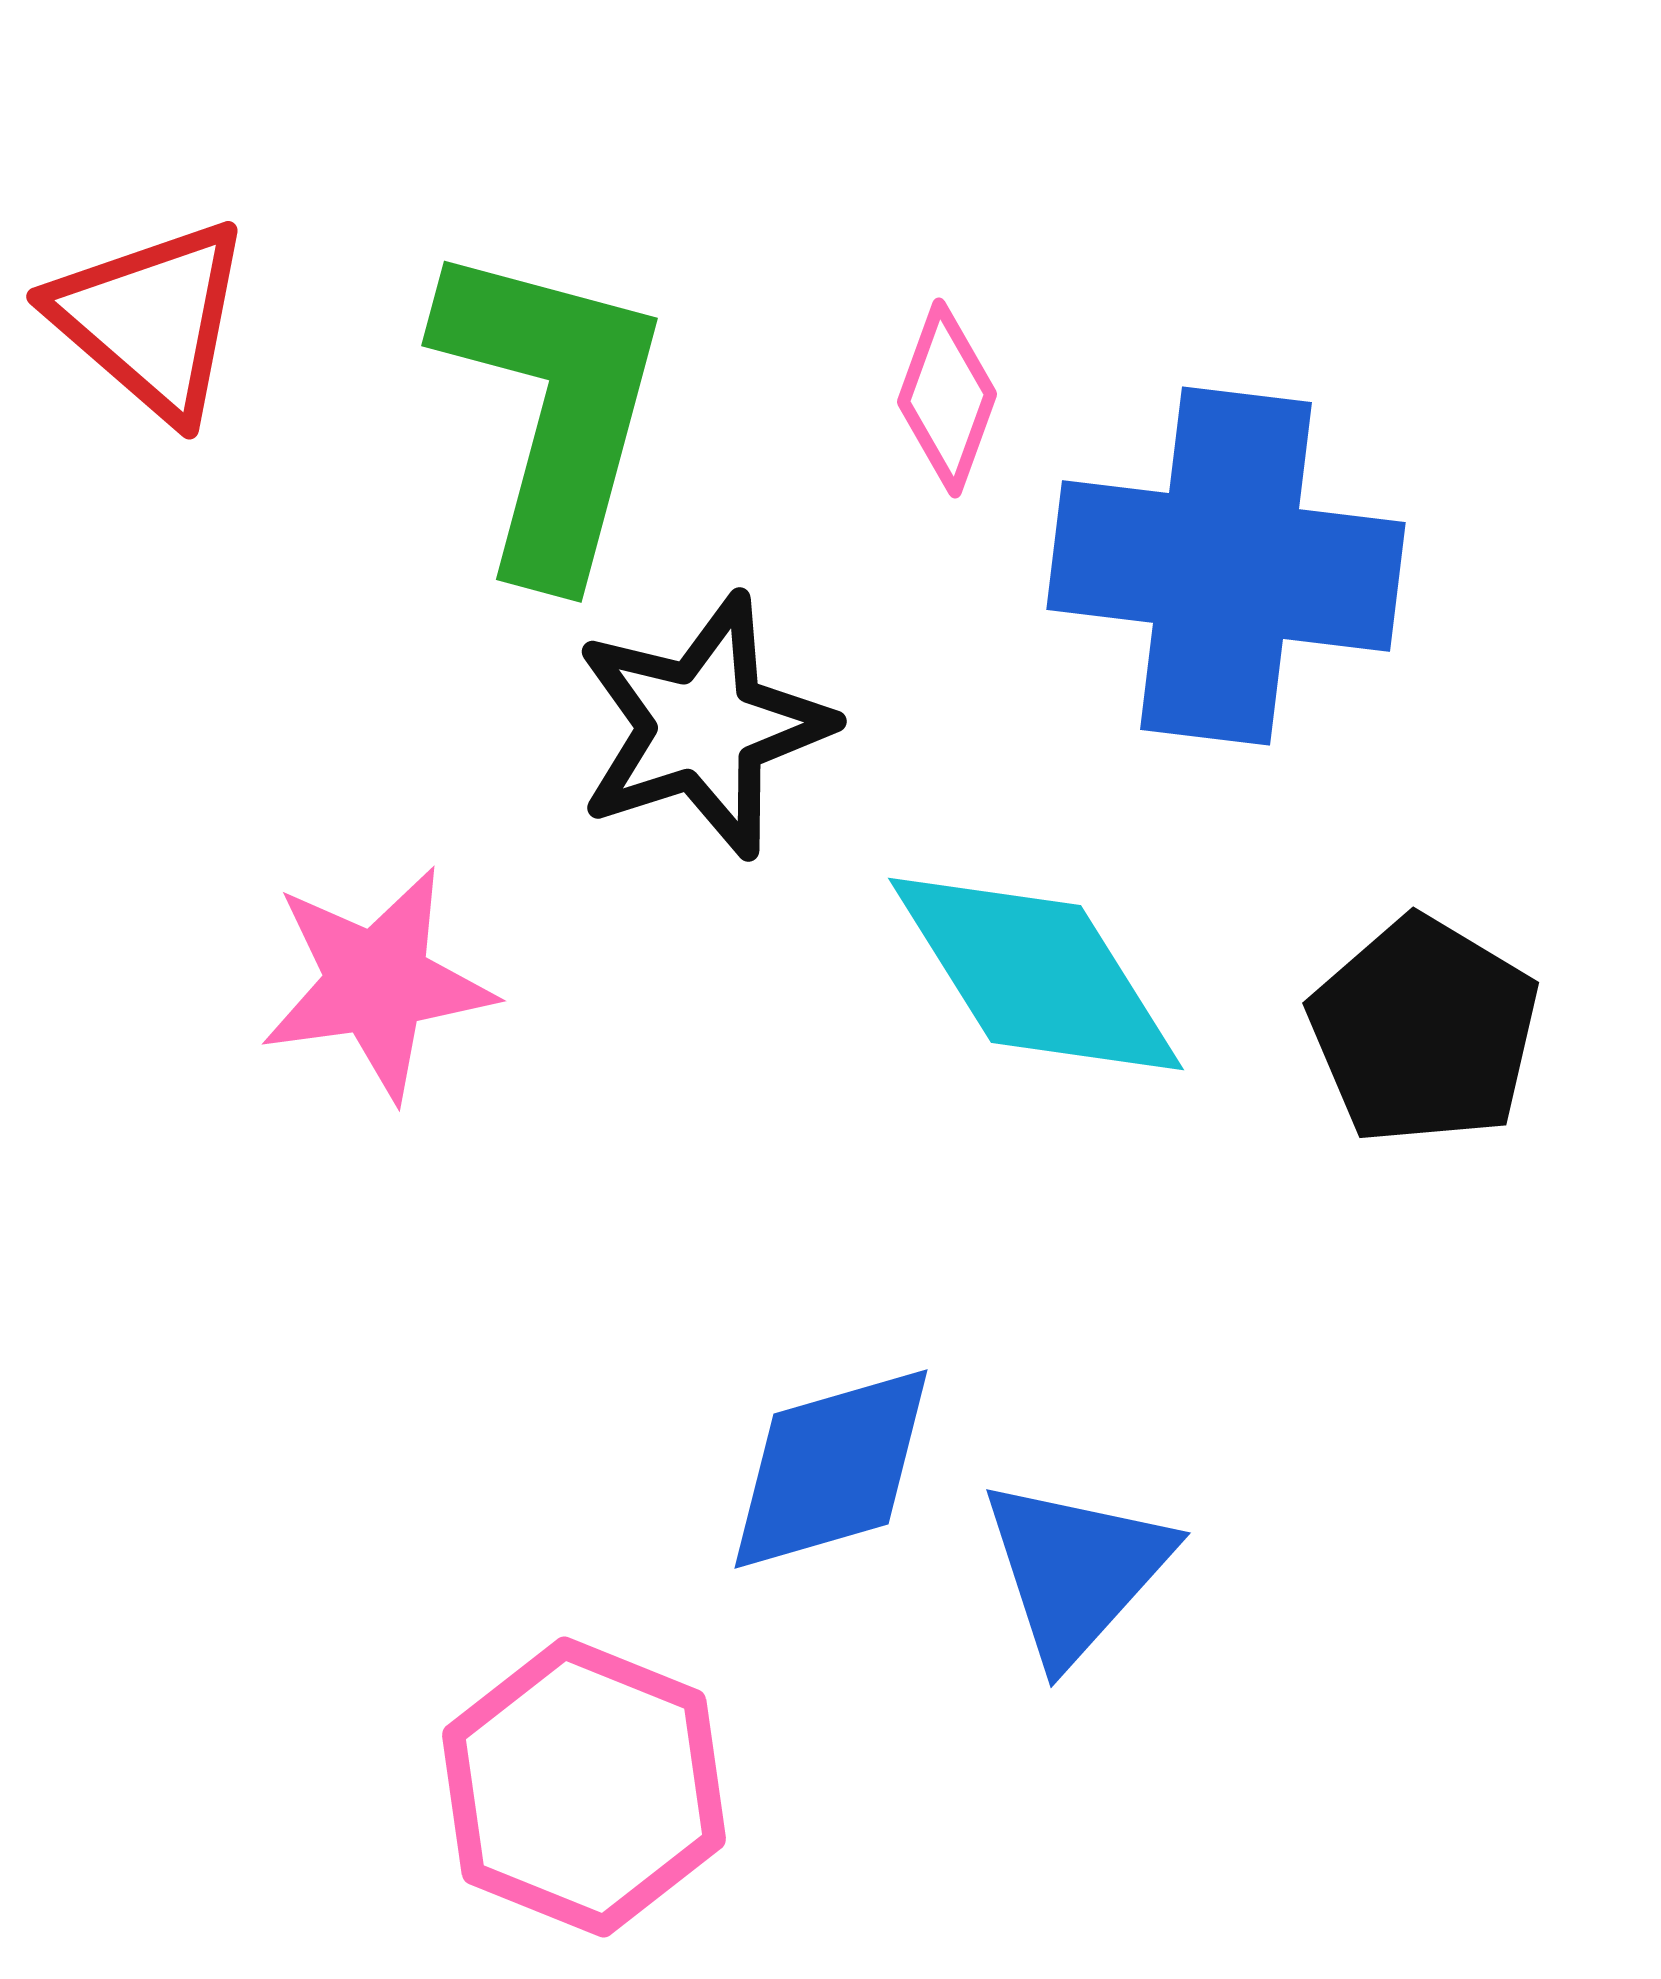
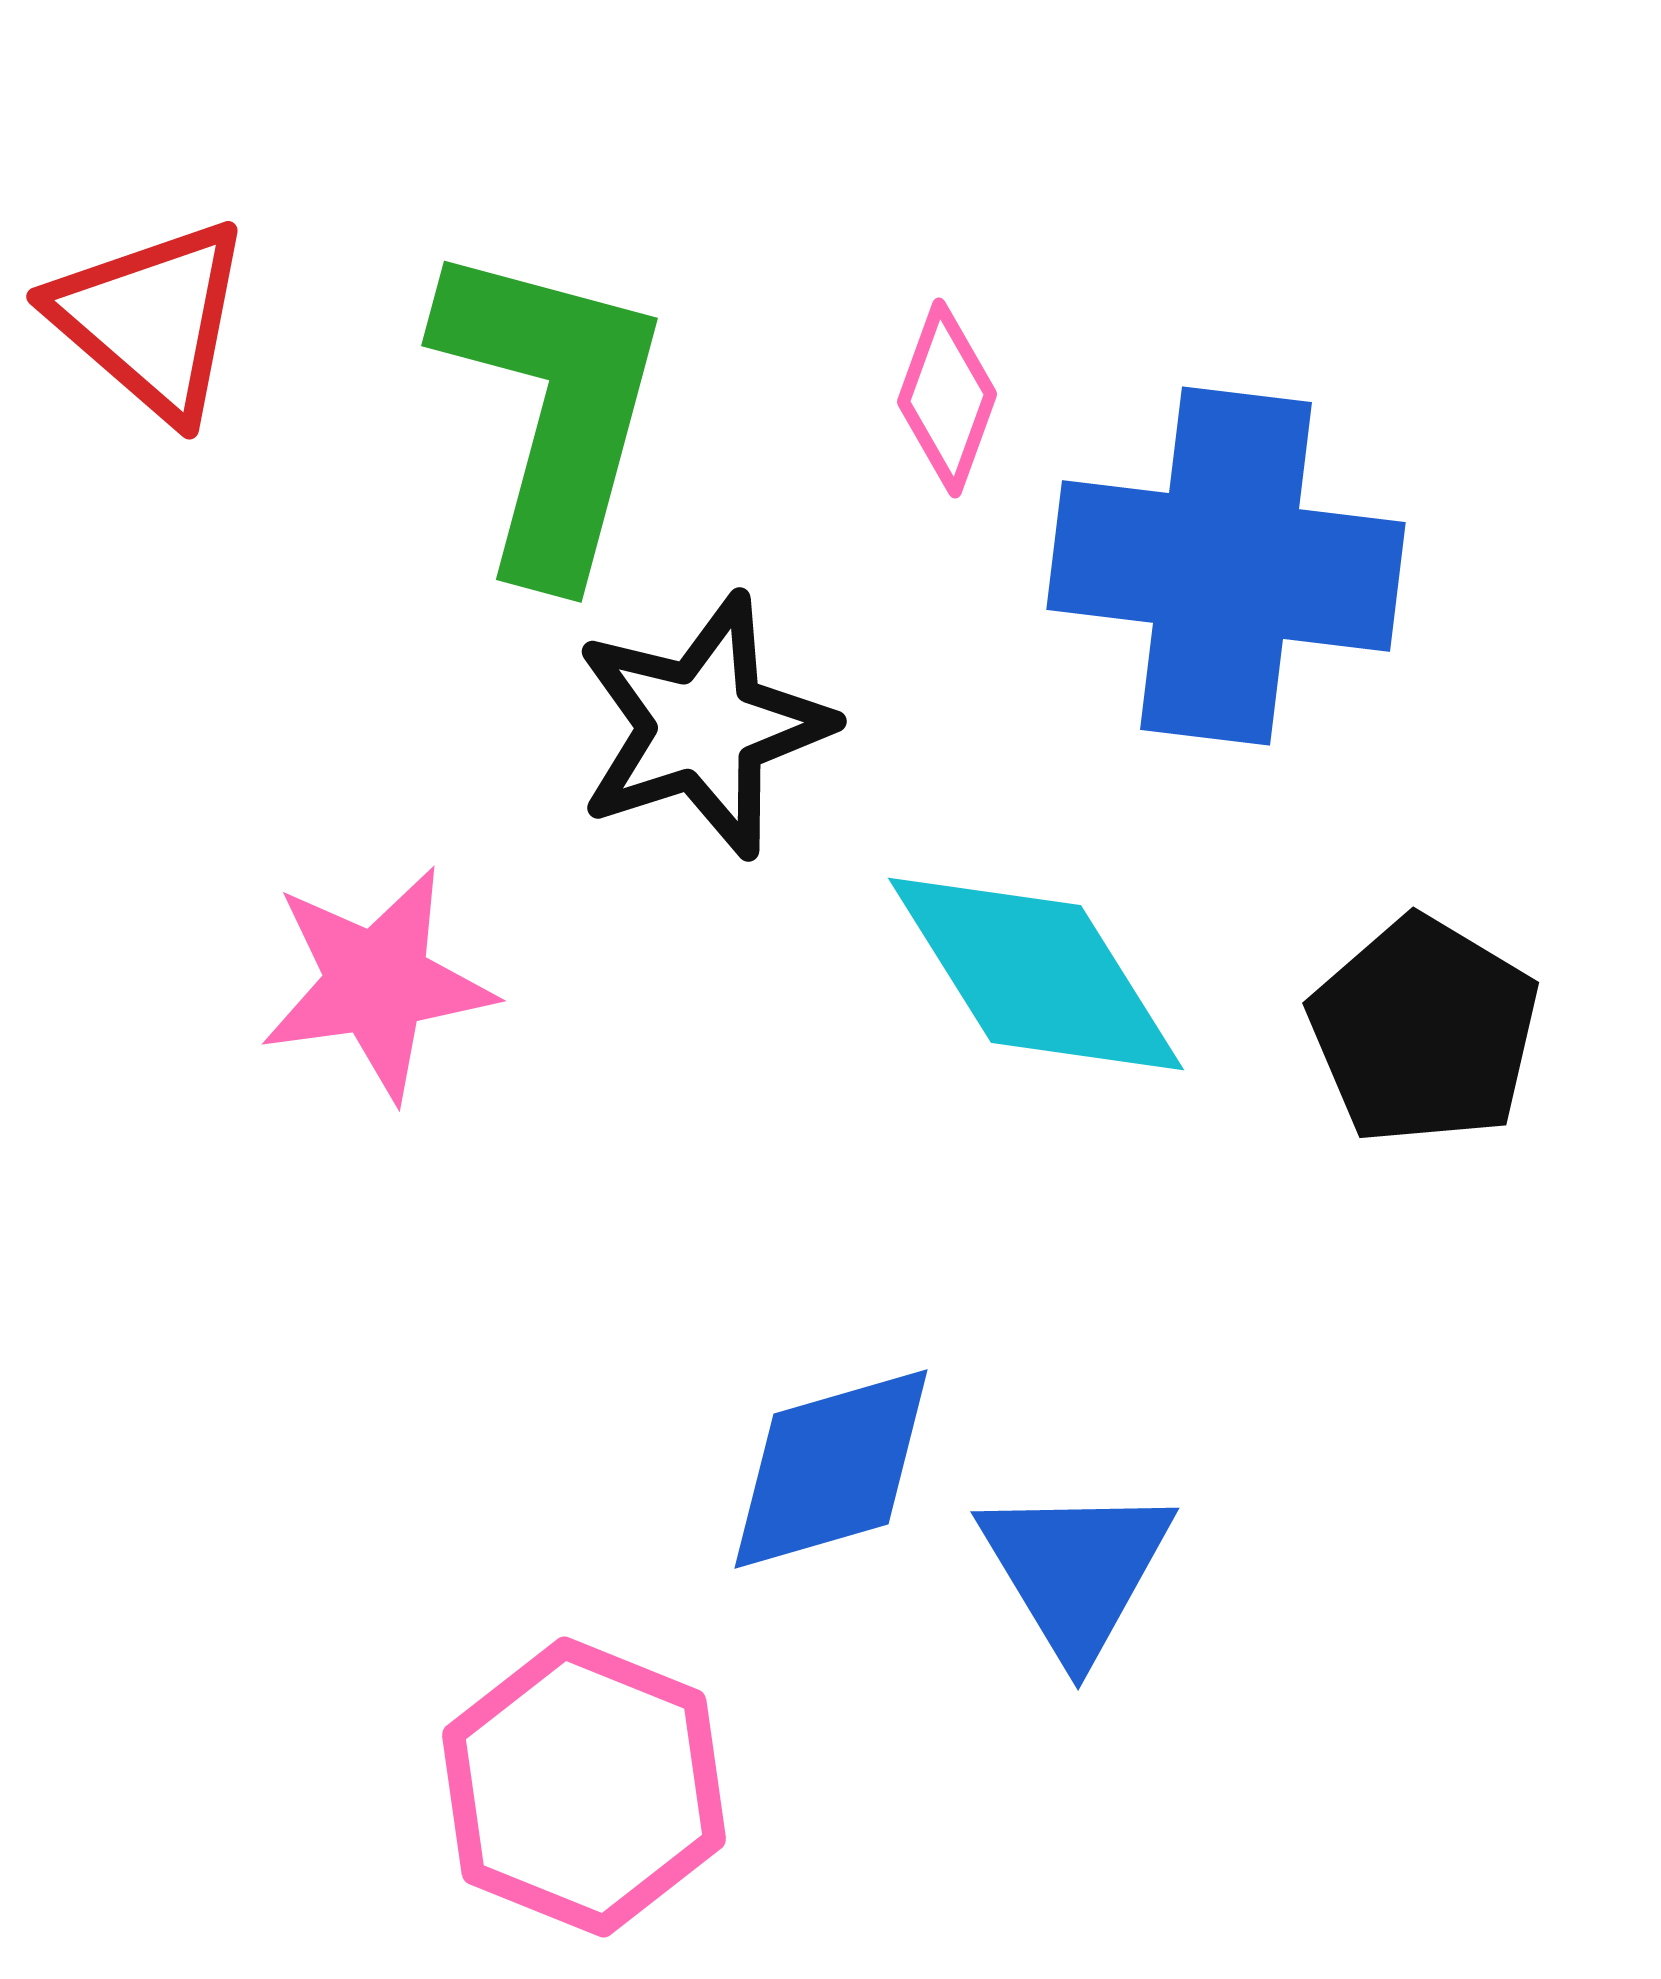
blue triangle: rotated 13 degrees counterclockwise
